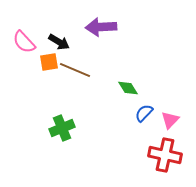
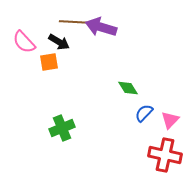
purple arrow: rotated 20 degrees clockwise
brown line: moved 48 px up; rotated 20 degrees counterclockwise
